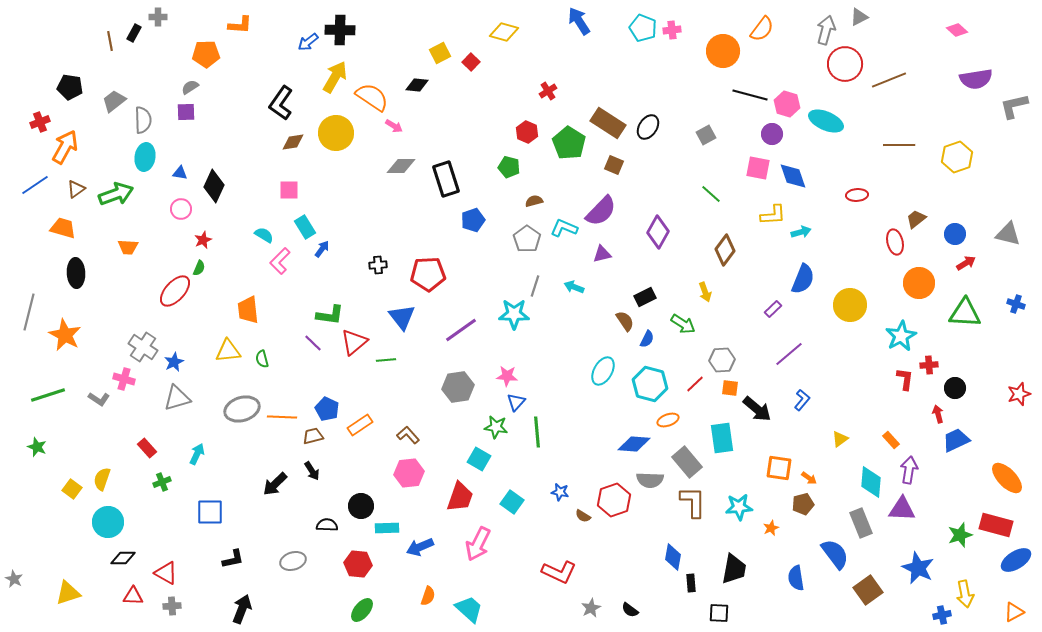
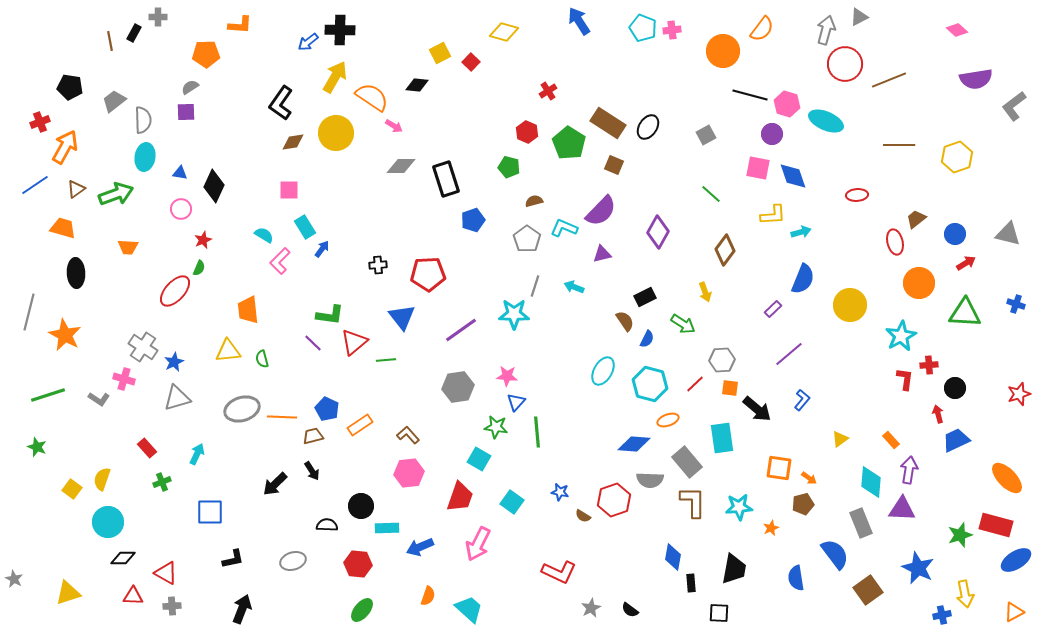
gray L-shape at (1014, 106): rotated 24 degrees counterclockwise
